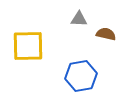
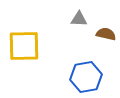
yellow square: moved 4 px left
blue hexagon: moved 5 px right, 1 px down
